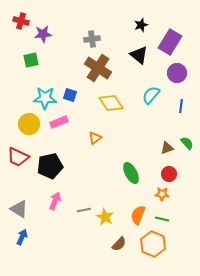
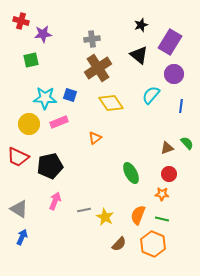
brown cross: rotated 24 degrees clockwise
purple circle: moved 3 px left, 1 px down
